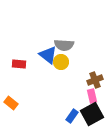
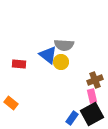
blue rectangle: moved 2 px down
